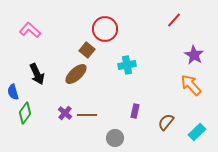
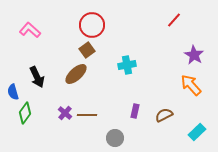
red circle: moved 13 px left, 4 px up
brown square: rotated 14 degrees clockwise
black arrow: moved 3 px down
brown semicircle: moved 2 px left, 7 px up; rotated 24 degrees clockwise
